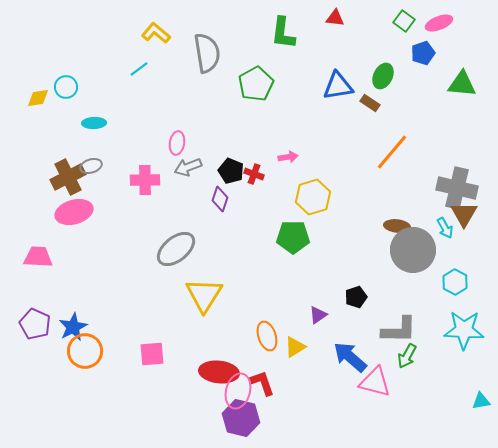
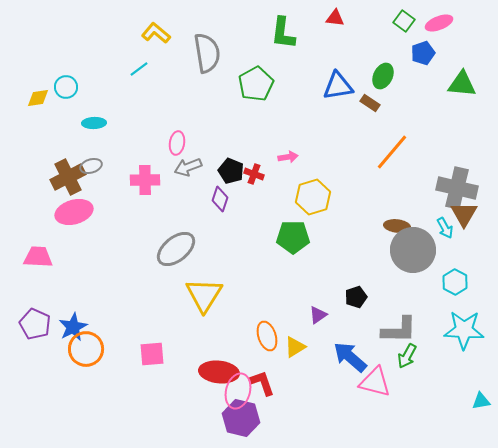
orange circle at (85, 351): moved 1 px right, 2 px up
